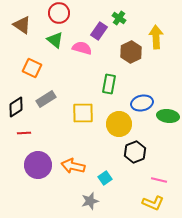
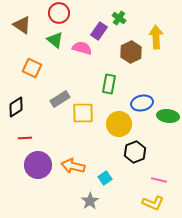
gray rectangle: moved 14 px right
red line: moved 1 px right, 5 px down
gray star: rotated 18 degrees counterclockwise
